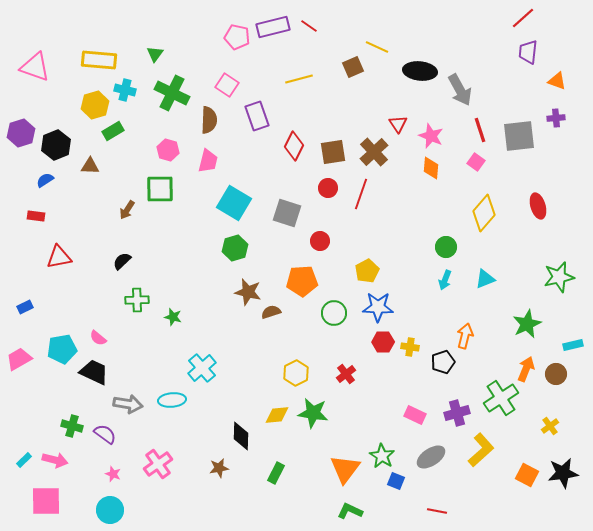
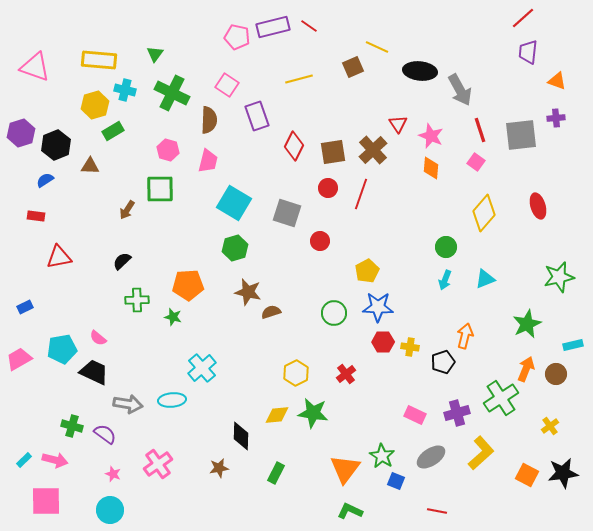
gray square at (519, 136): moved 2 px right, 1 px up
brown cross at (374, 152): moved 1 px left, 2 px up
orange pentagon at (302, 281): moved 114 px left, 4 px down
yellow L-shape at (481, 450): moved 3 px down
